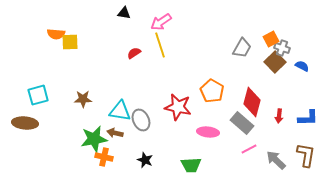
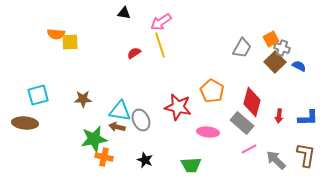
blue semicircle: moved 3 px left
brown arrow: moved 2 px right, 6 px up
